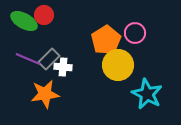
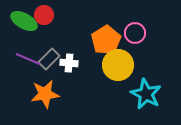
white cross: moved 6 px right, 4 px up
cyan star: moved 1 px left
